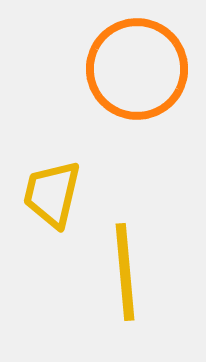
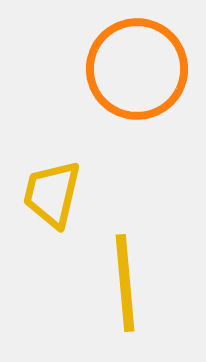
yellow line: moved 11 px down
